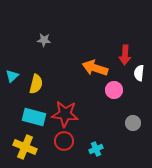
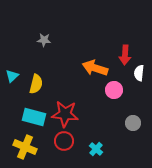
cyan cross: rotated 24 degrees counterclockwise
